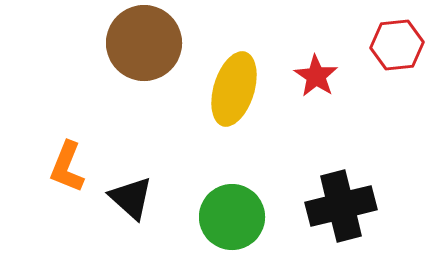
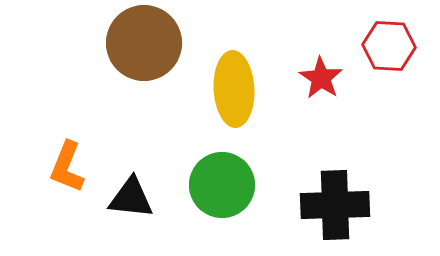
red hexagon: moved 8 px left, 1 px down; rotated 9 degrees clockwise
red star: moved 5 px right, 2 px down
yellow ellipse: rotated 20 degrees counterclockwise
black triangle: rotated 36 degrees counterclockwise
black cross: moved 6 px left, 1 px up; rotated 12 degrees clockwise
green circle: moved 10 px left, 32 px up
